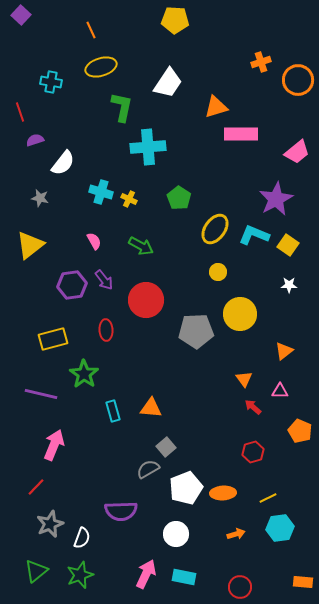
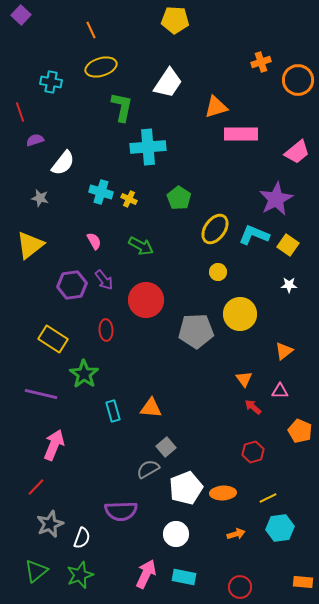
yellow rectangle at (53, 339): rotated 48 degrees clockwise
